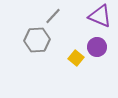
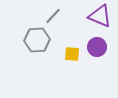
yellow square: moved 4 px left, 4 px up; rotated 35 degrees counterclockwise
